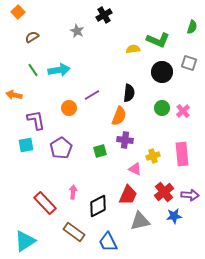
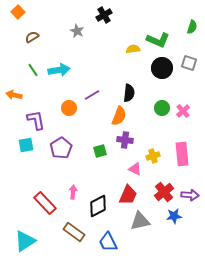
black circle: moved 4 px up
